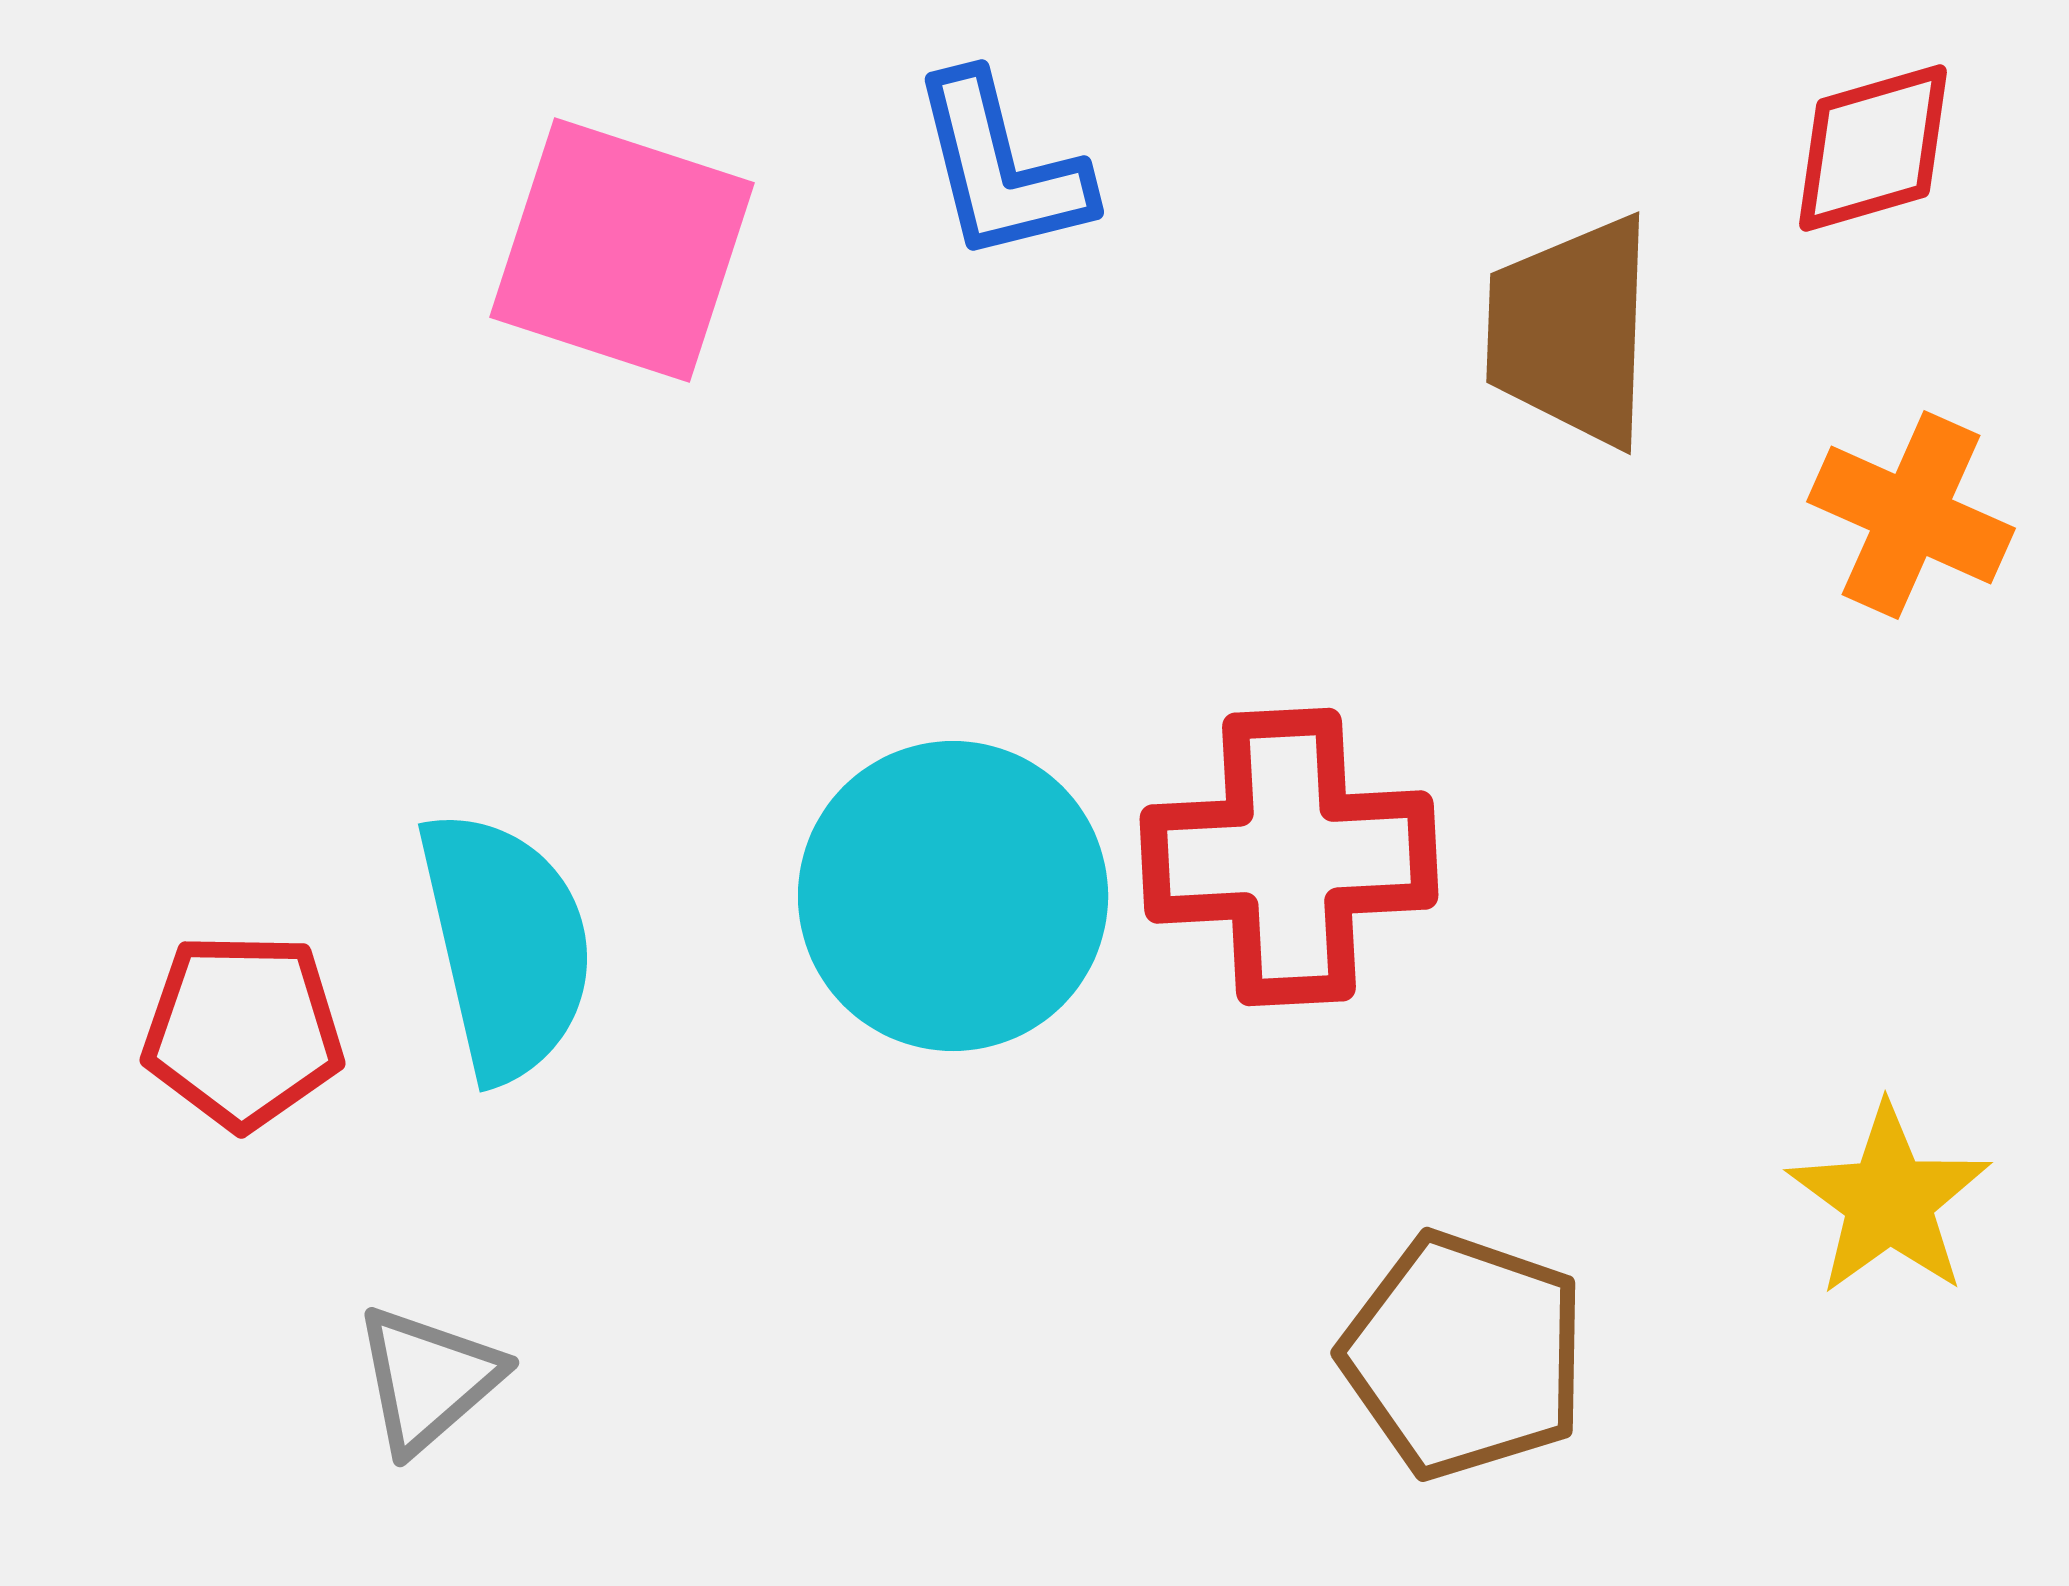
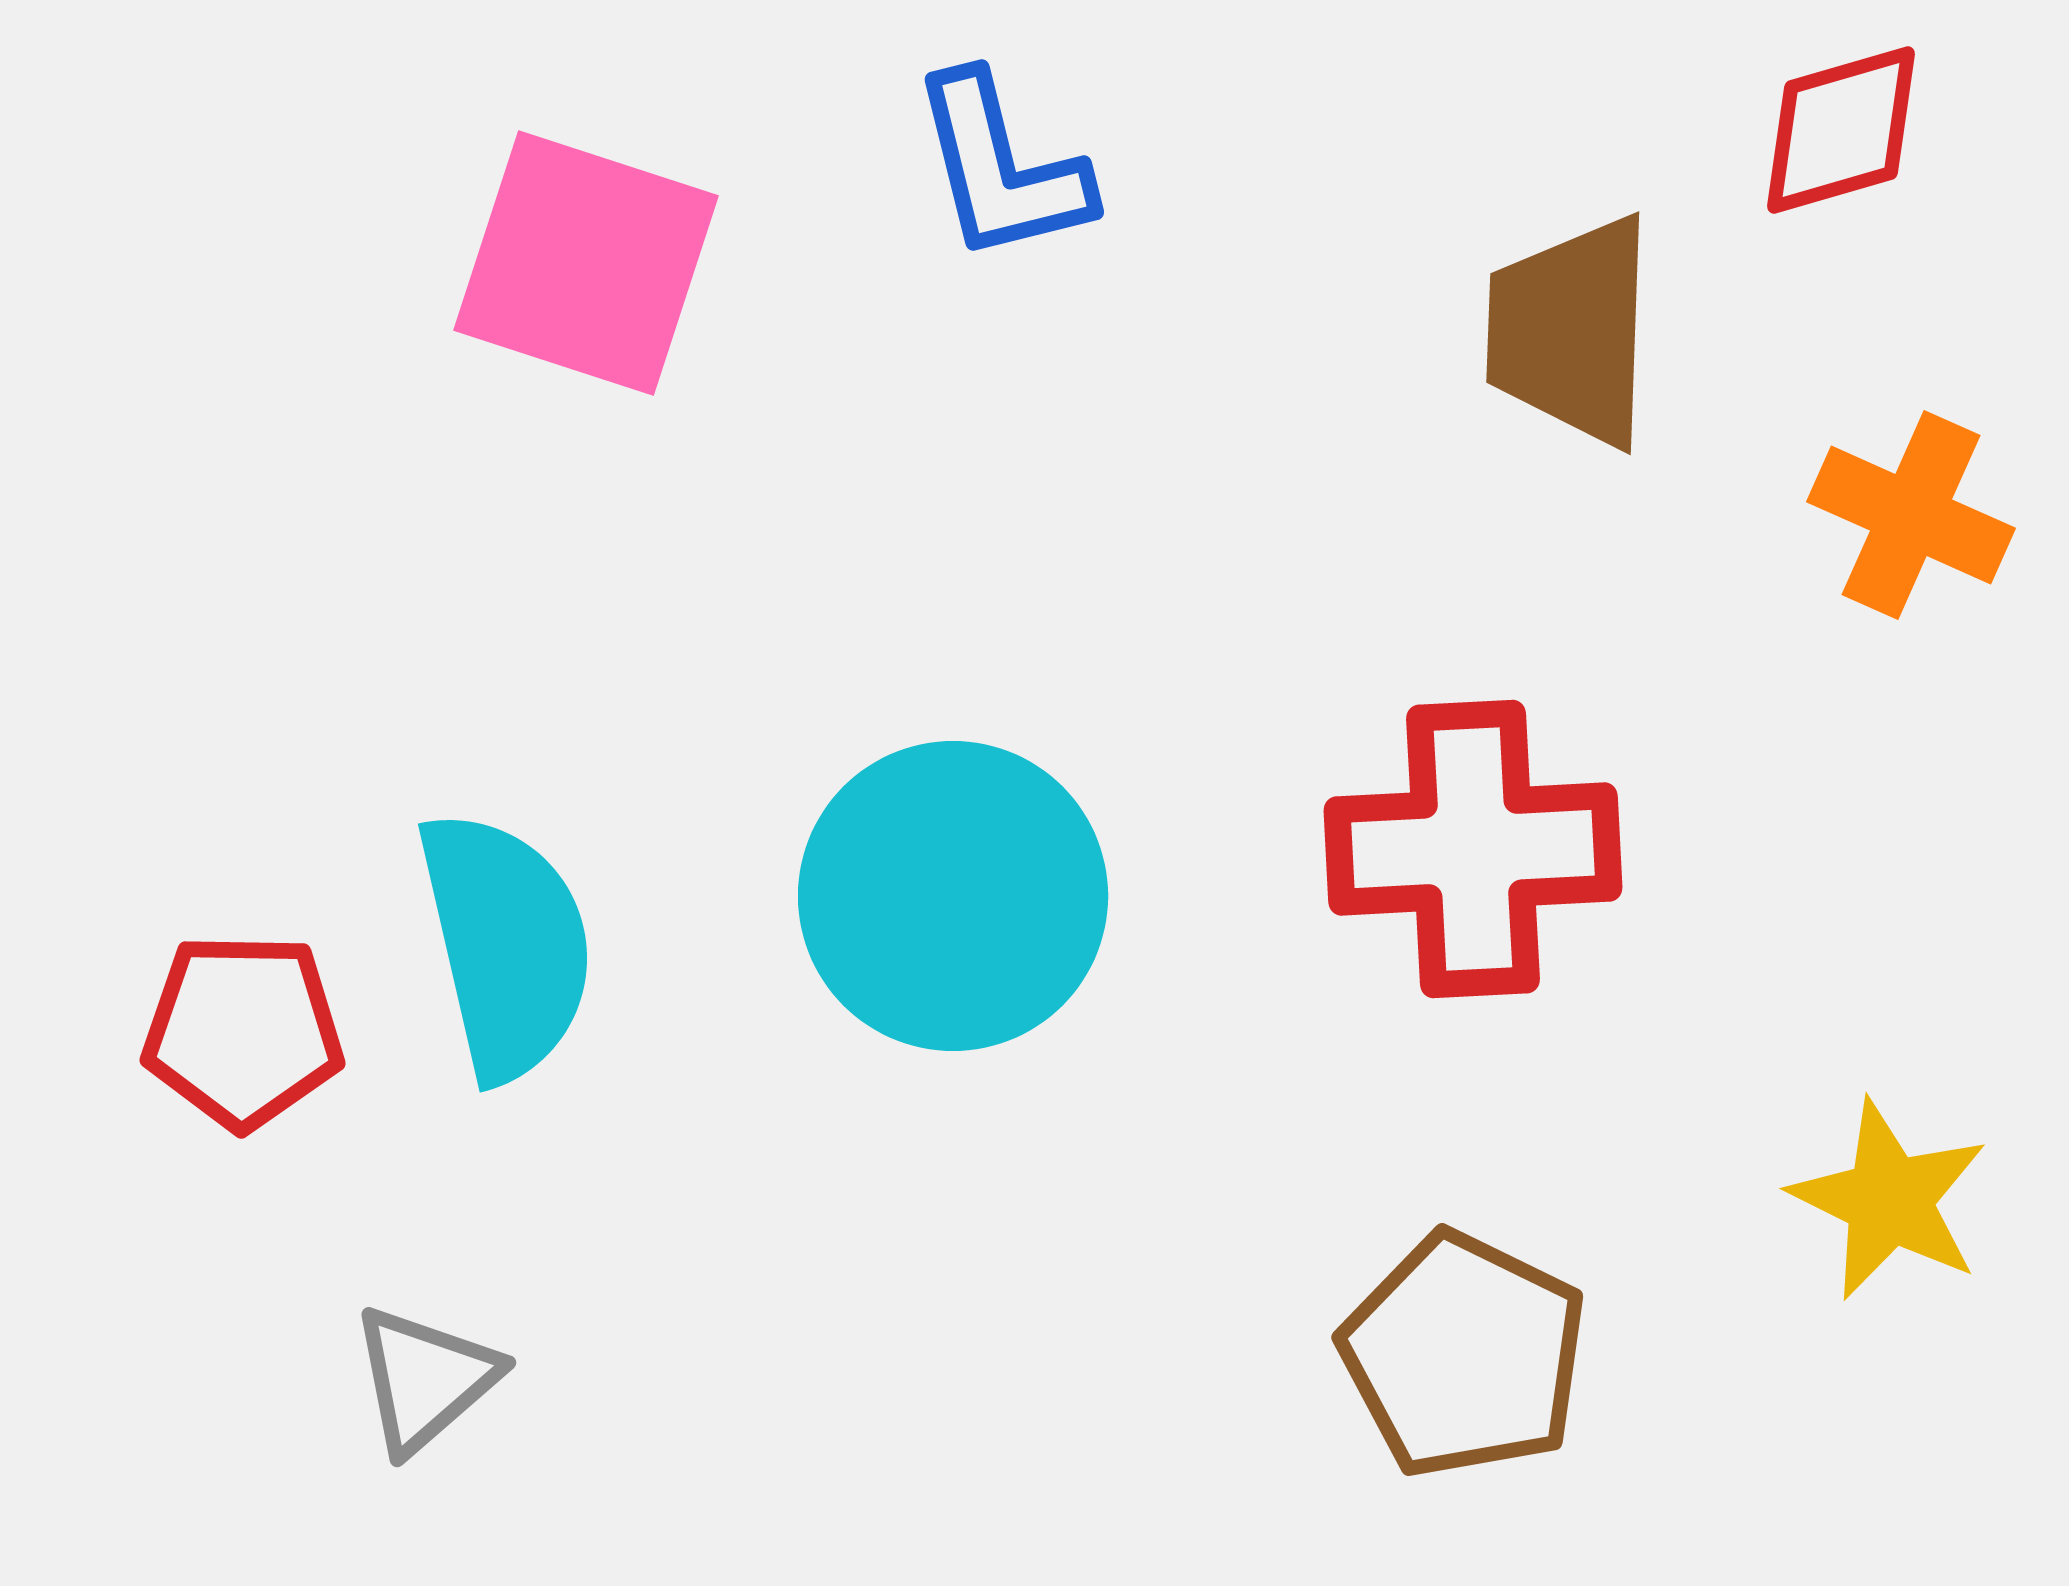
red diamond: moved 32 px left, 18 px up
pink square: moved 36 px left, 13 px down
red cross: moved 184 px right, 8 px up
yellow star: rotated 10 degrees counterclockwise
brown pentagon: rotated 7 degrees clockwise
gray triangle: moved 3 px left
